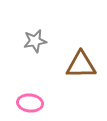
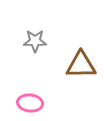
gray star: rotated 10 degrees clockwise
